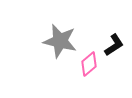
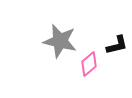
black L-shape: moved 3 px right; rotated 20 degrees clockwise
